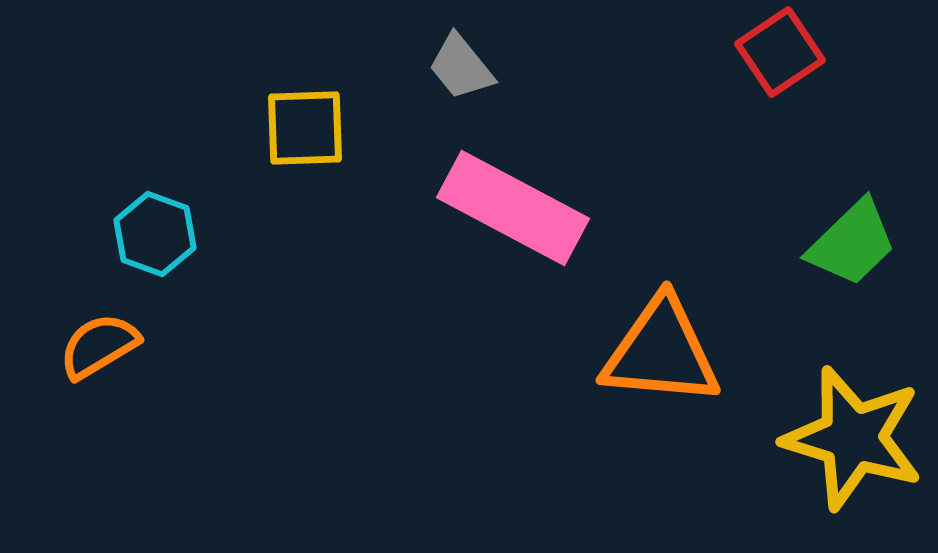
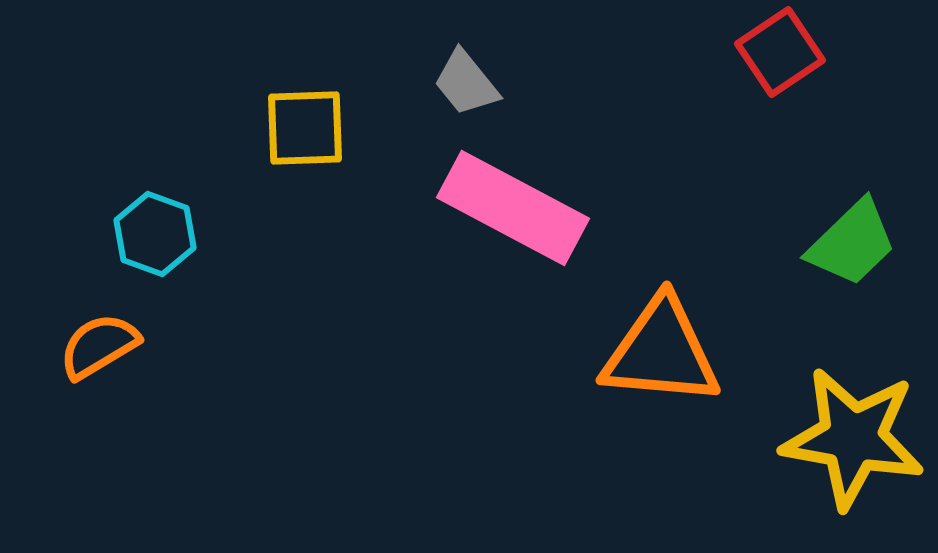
gray trapezoid: moved 5 px right, 16 px down
yellow star: rotated 7 degrees counterclockwise
